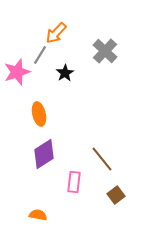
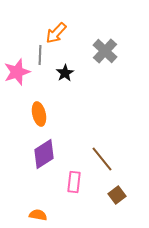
gray line: rotated 30 degrees counterclockwise
brown square: moved 1 px right
